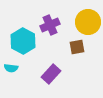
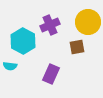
cyan semicircle: moved 1 px left, 2 px up
purple rectangle: rotated 18 degrees counterclockwise
